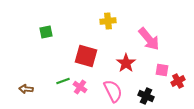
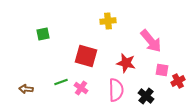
green square: moved 3 px left, 2 px down
pink arrow: moved 2 px right, 2 px down
red star: rotated 24 degrees counterclockwise
green line: moved 2 px left, 1 px down
pink cross: moved 1 px right, 1 px down
pink semicircle: moved 3 px right, 1 px up; rotated 25 degrees clockwise
black cross: rotated 14 degrees clockwise
